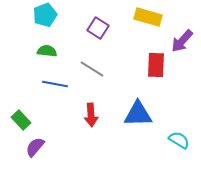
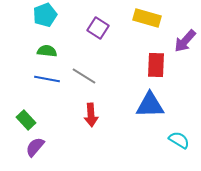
yellow rectangle: moved 1 px left, 1 px down
purple arrow: moved 3 px right
gray line: moved 8 px left, 7 px down
blue line: moved 8 px left, 5 px up
blue triangle: moved 12 px right, 9 px up
green rectangle: moved 5 px right
